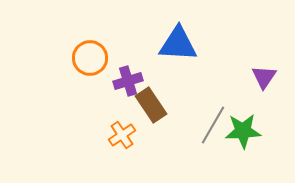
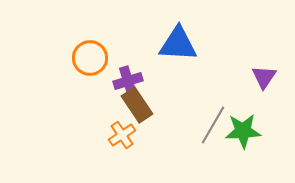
brown rectangle: moved 14 px left
